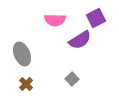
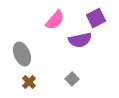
pink semicircle: rotated 50 degrees counterclockwise
purple semicircle: rotated 20 degrees clockwise
brown cross: moved 3 px right, 2 px up
